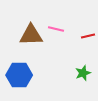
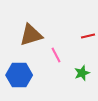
pink line: moved 26 px down; rotated 49 degrees clockwise
brown triangle: rotated 15 degrees counterclockwise
green star: moved 1 px left
